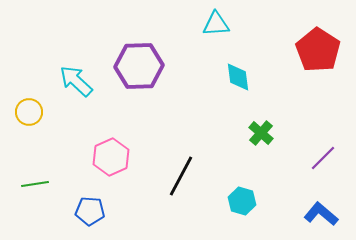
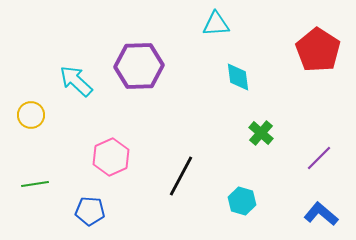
yellow circle: moved 2 px right, 3 px down
purple line: moved 4 px left
